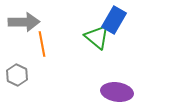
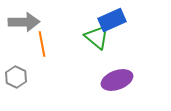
blue rectangle: moved 2 px left; rotated 36 degrees clockwise
gray hexagon: moved 1 px left, 2 px down
purple ellipse: moved 12 px up; rotated 28 degrees counterclockwise
